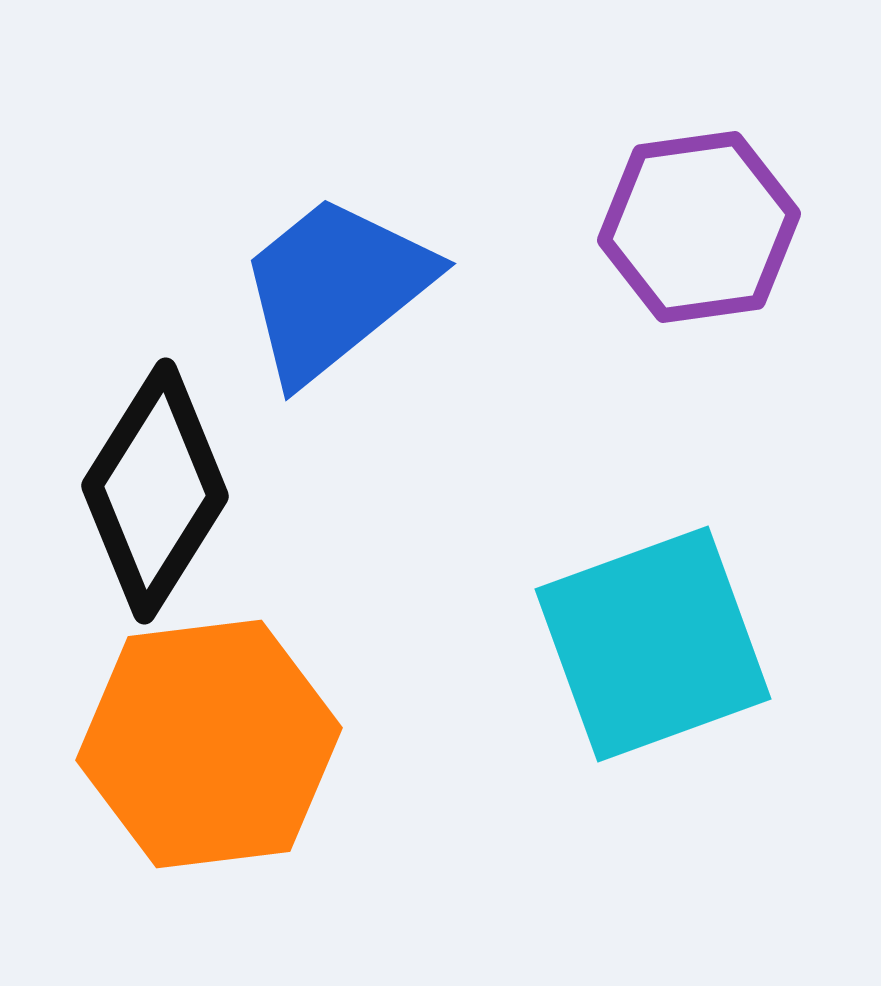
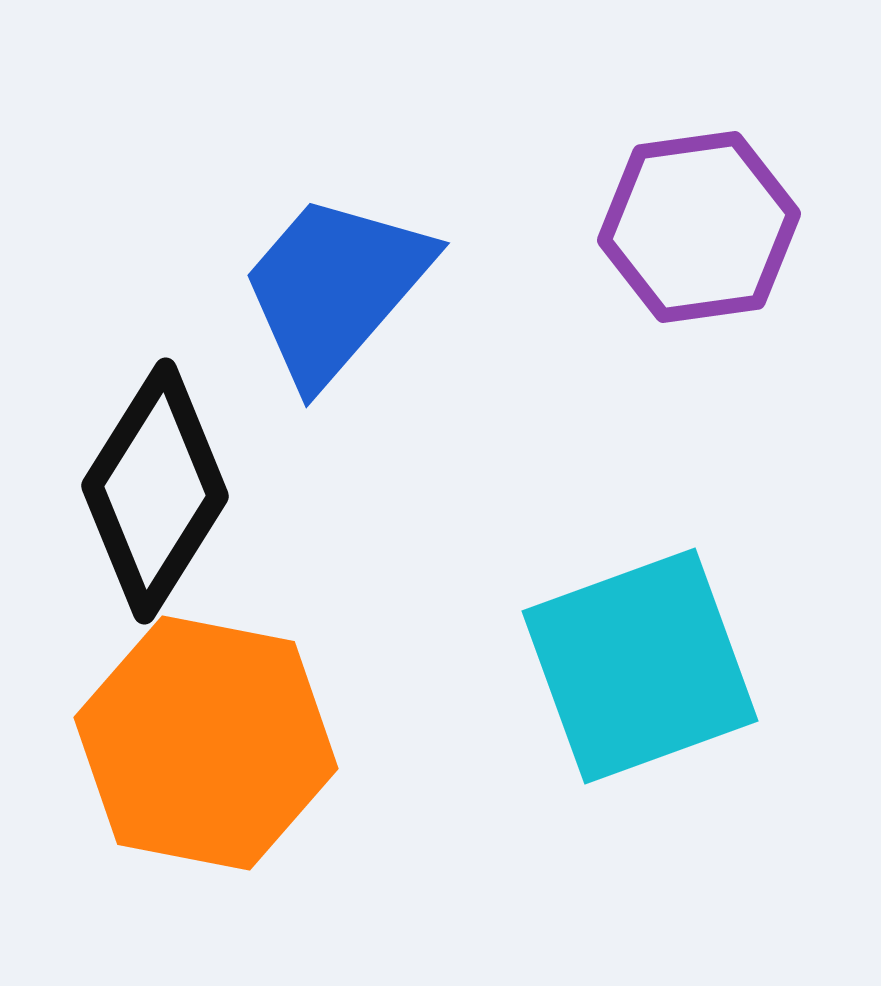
blue trapezoid: rotated 10 degrees counterclockwise
cyan square: moved 13 px left, 22 px down
orange hexagon: moved 3 px left, 1 px up; rotated 18 degrees clockwise
